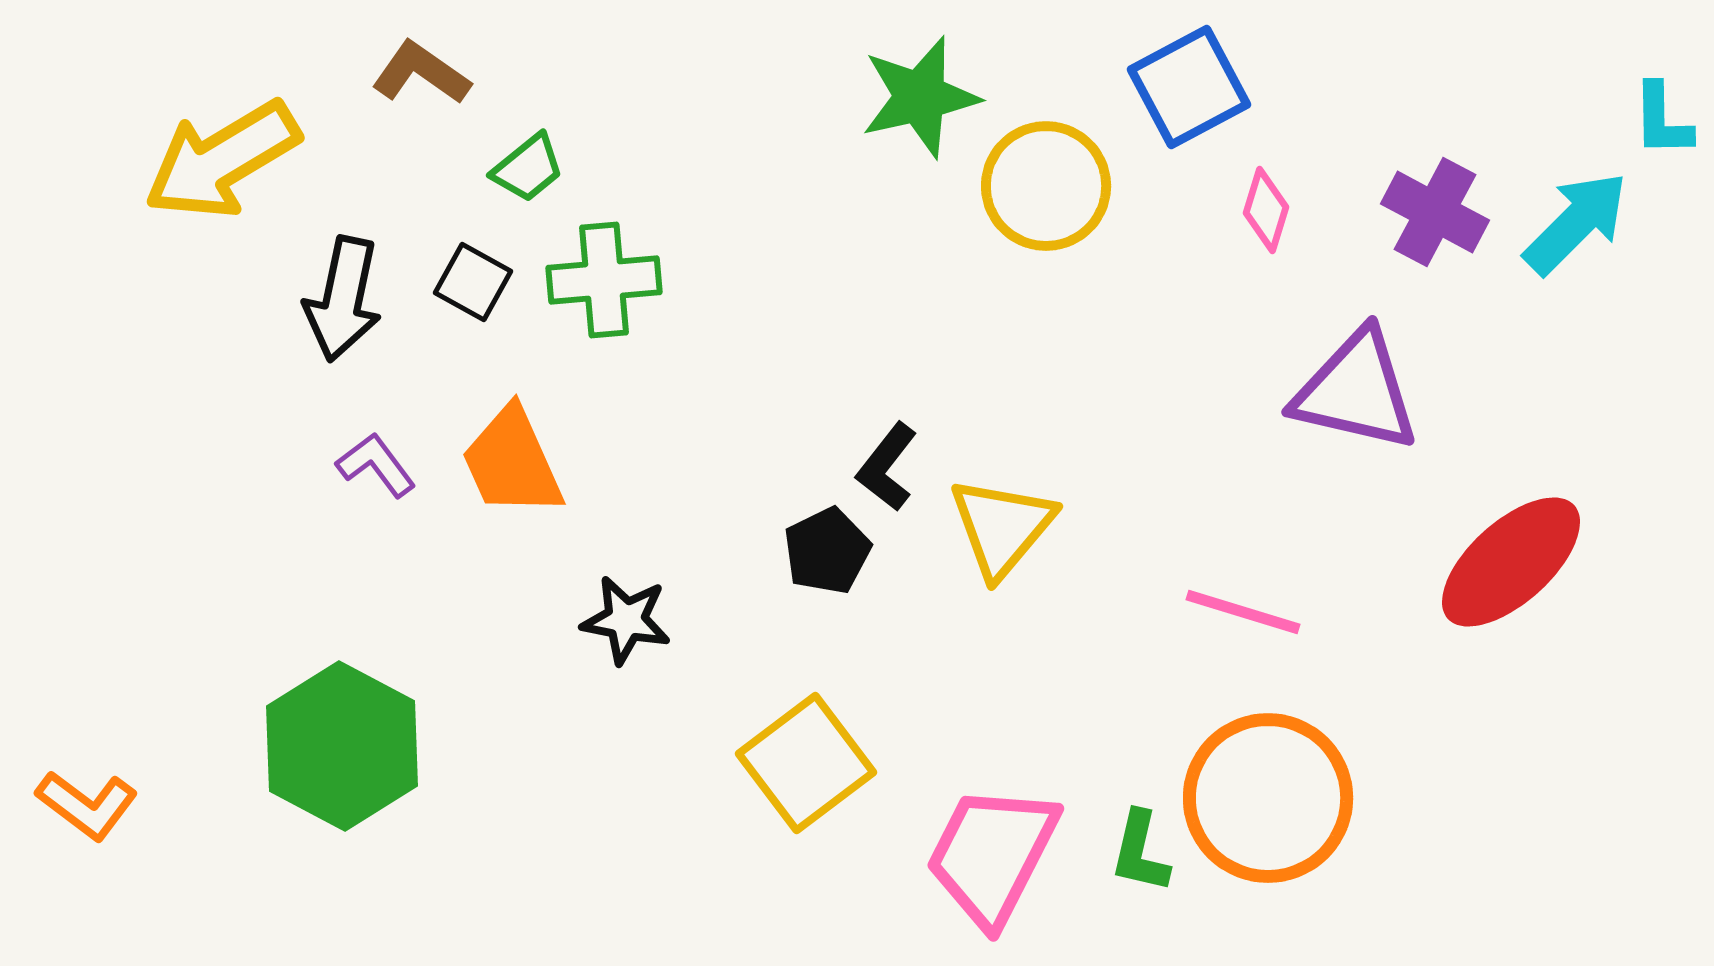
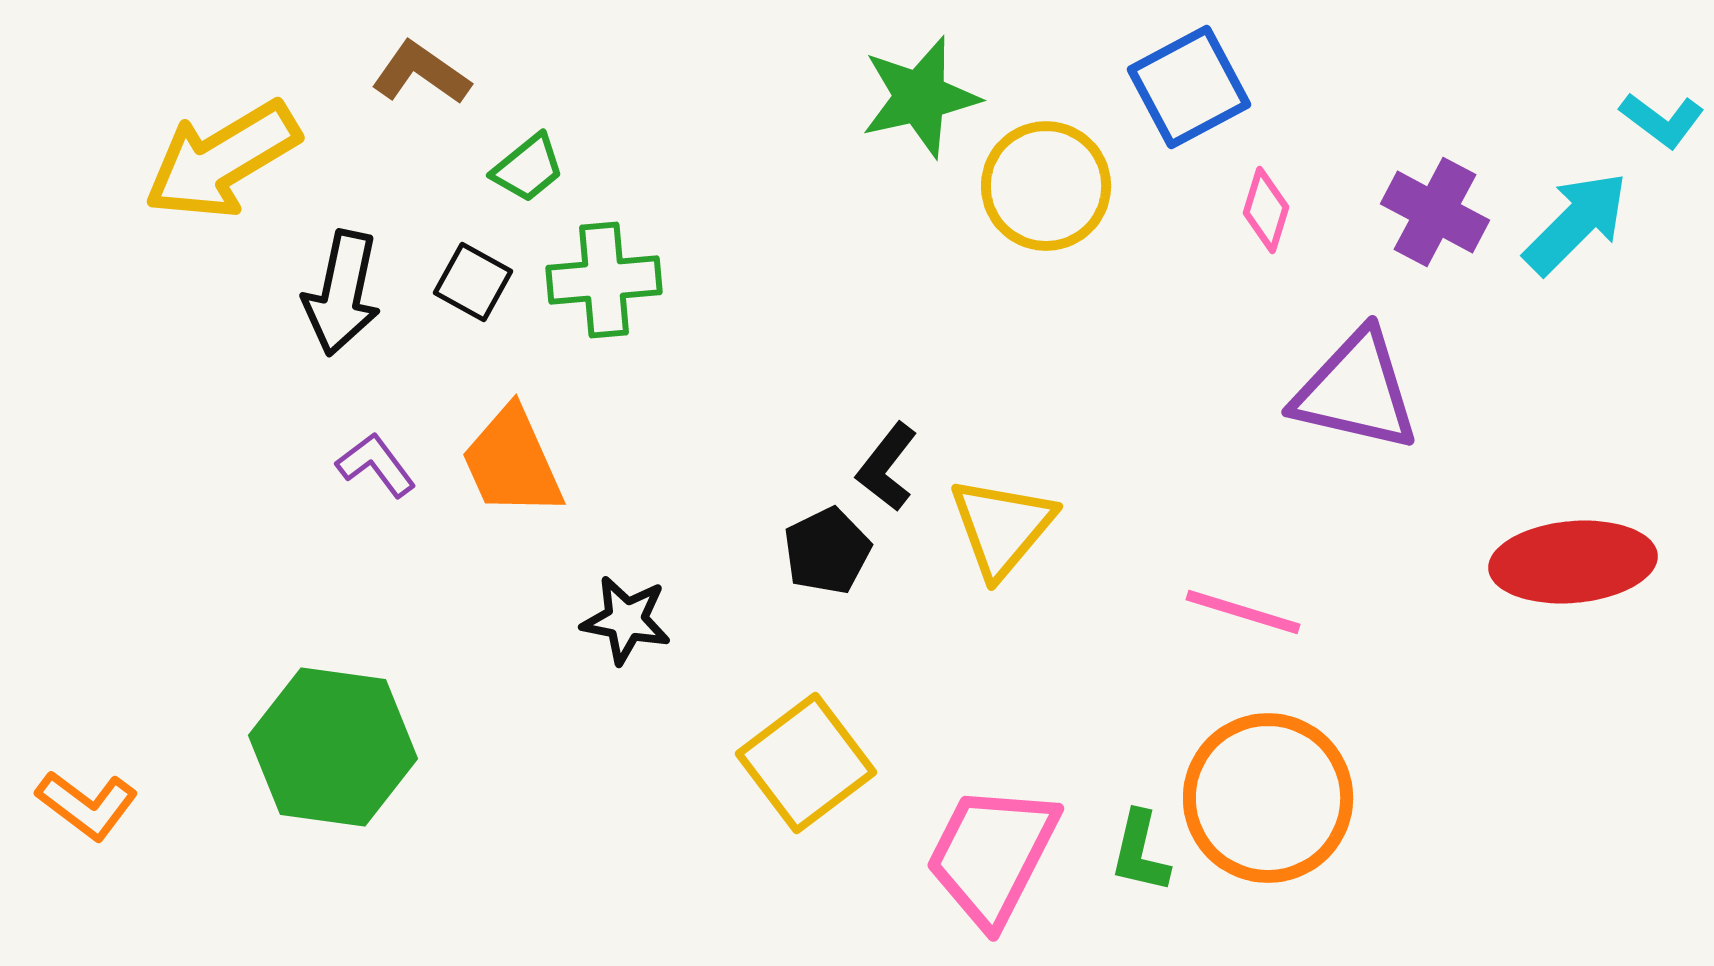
cyan L-shape: rotated 52 degrees counterclockwise
black arrow: moved 1 px left, 6 px up
red ellipse: moved 62 px right; rotated 37 degrees clockwise
green hexagon: moved 9 px left, 1 px down; rotated 20 degrees counterclockwise
